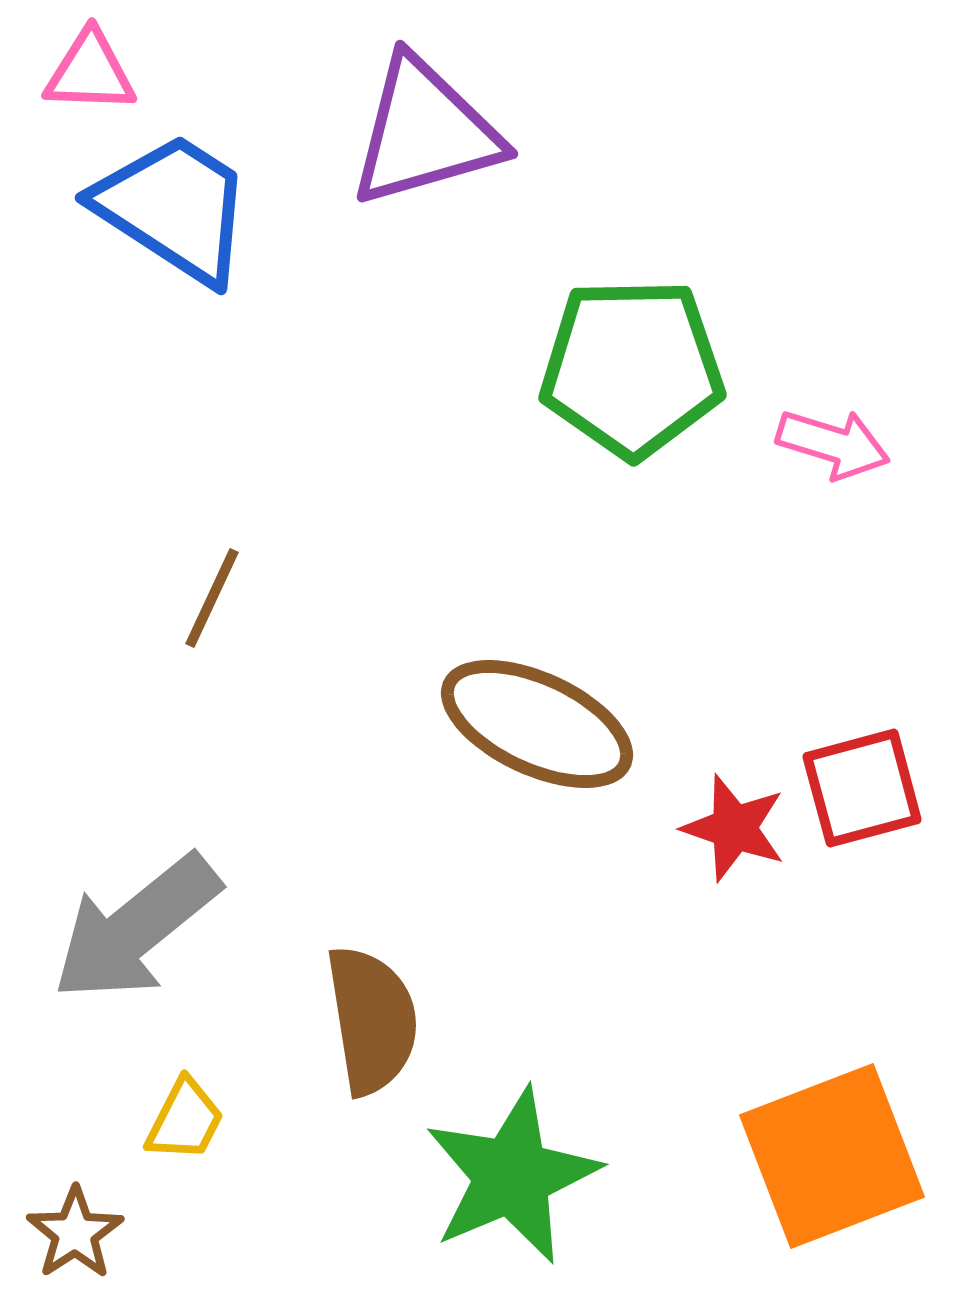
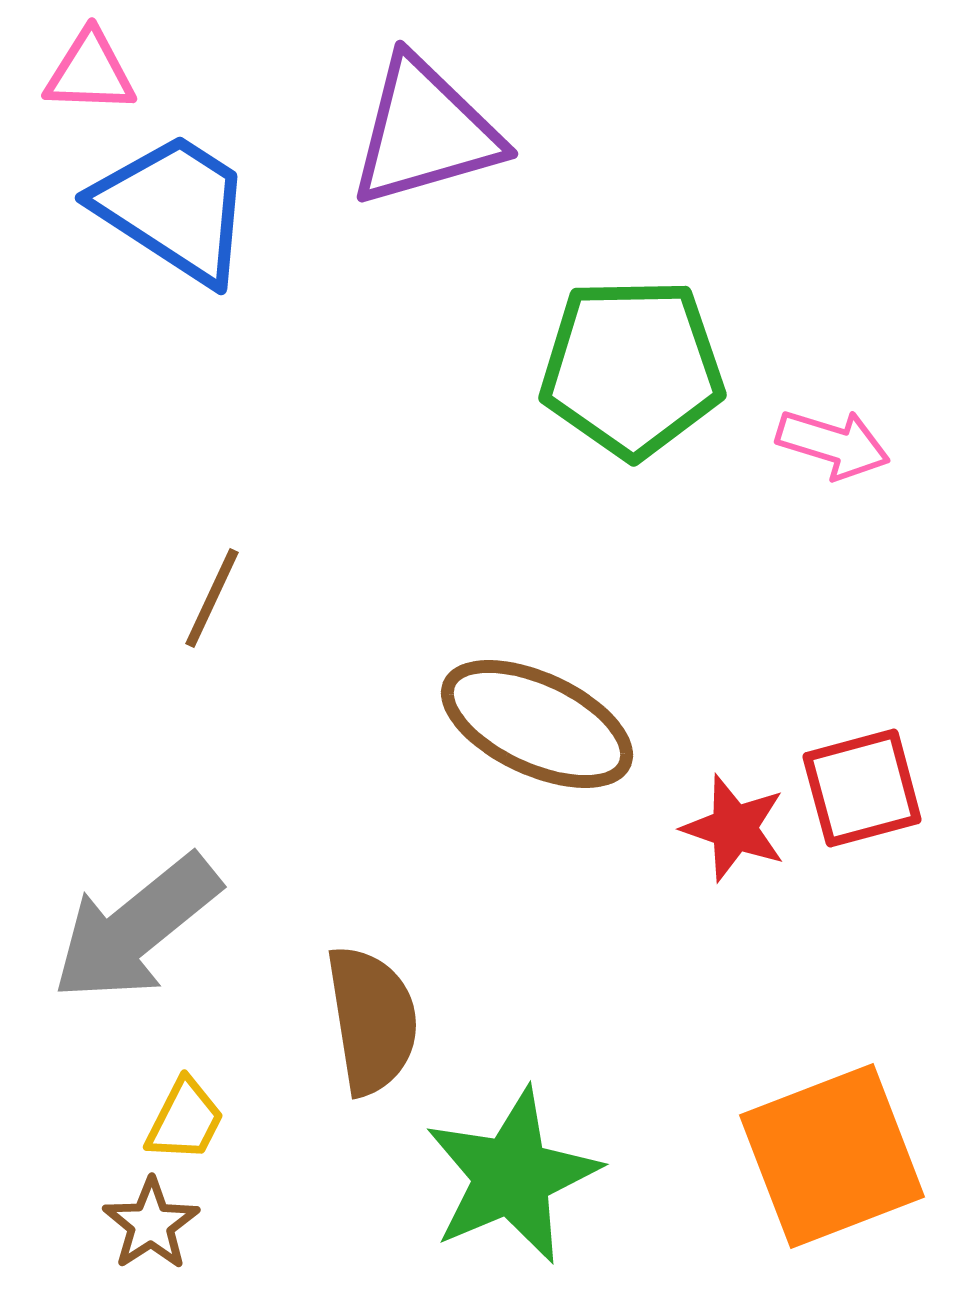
brown star: moved 76 px right, 9 px up
